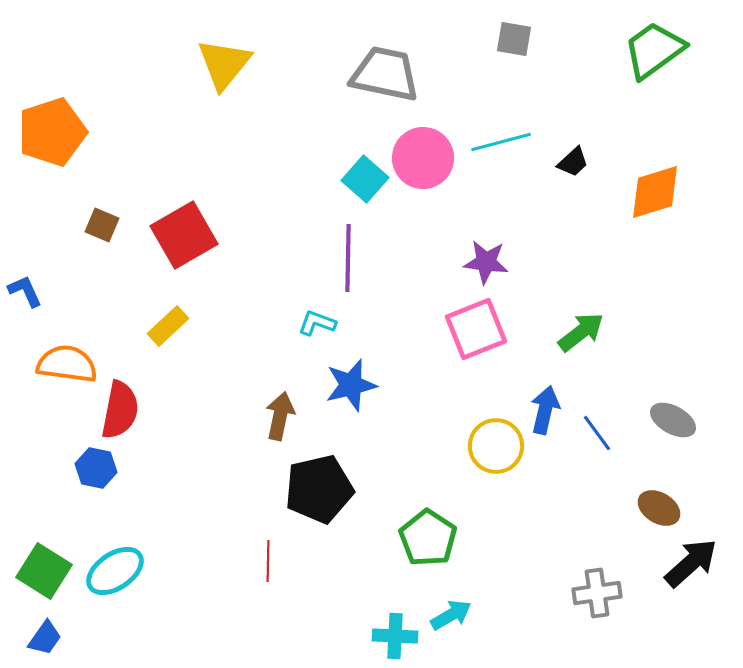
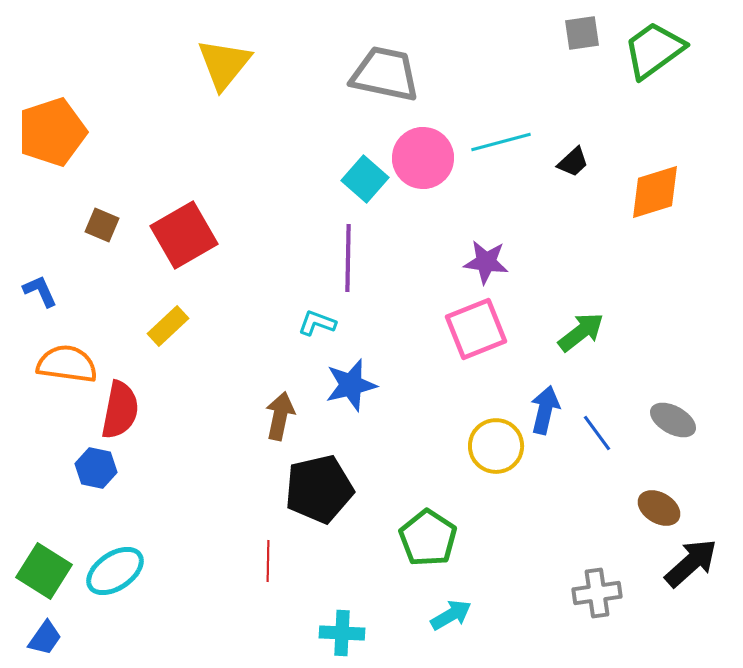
gray square: moved 68 px right, 6 px up; rotated 18 degrees counterclockwise
blue L-shape: moved 15 px right
cyan cross: moved 53 px left, 3 px up
